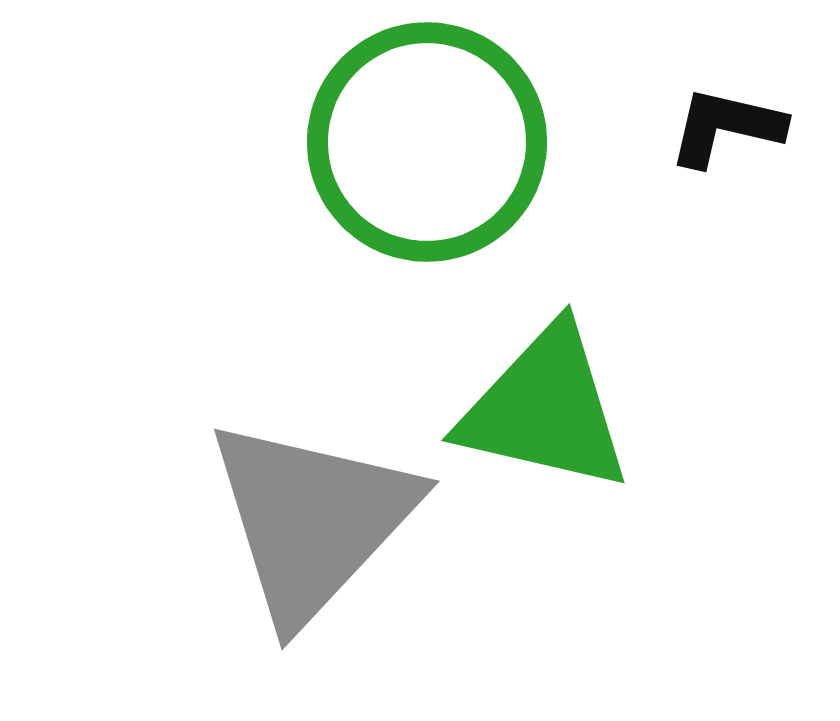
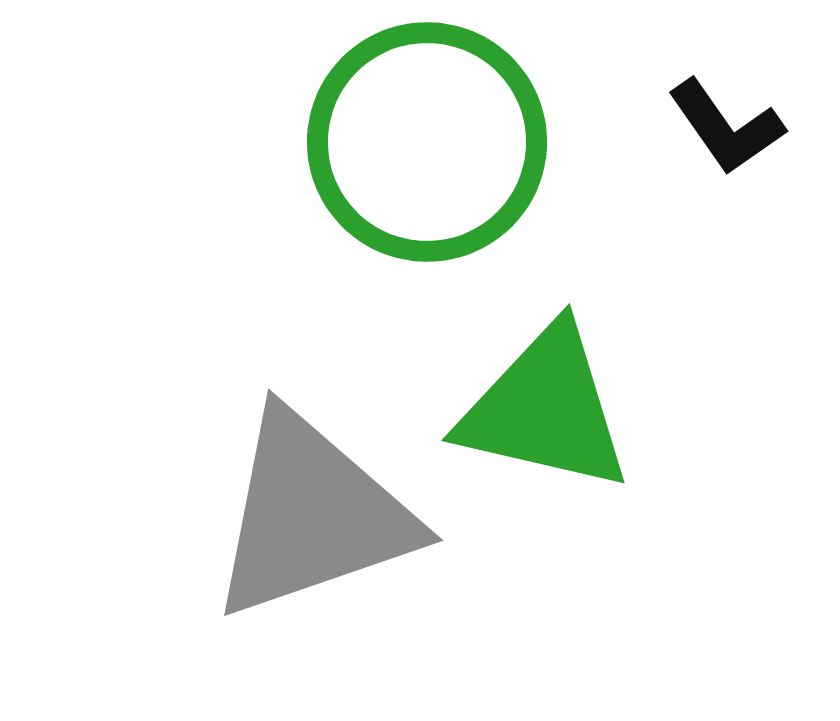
black L-shape: rotated 138 degrees counterclockwise
gray triangle: moved 5 px up; rotated 28 degrees clockwise
